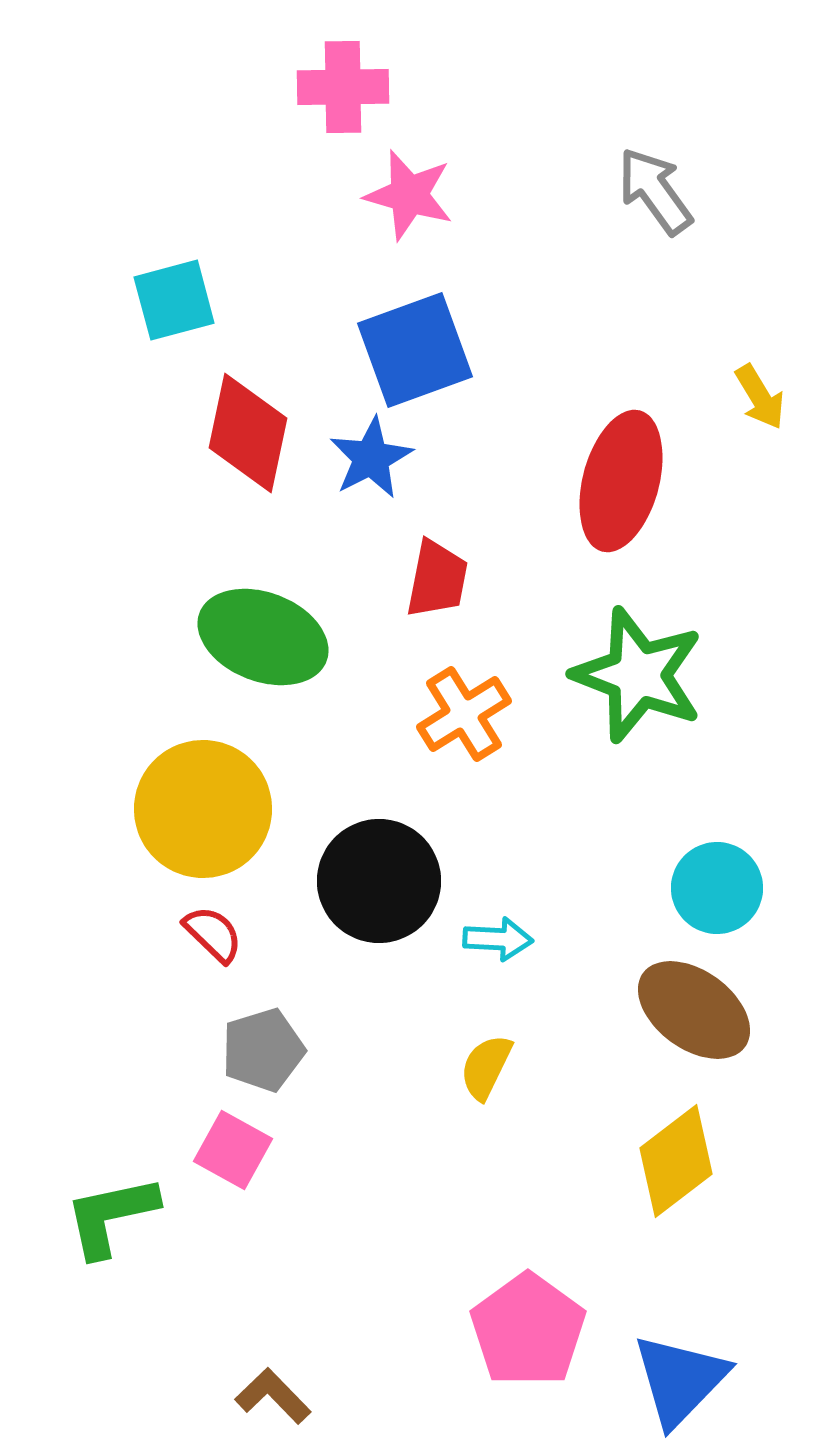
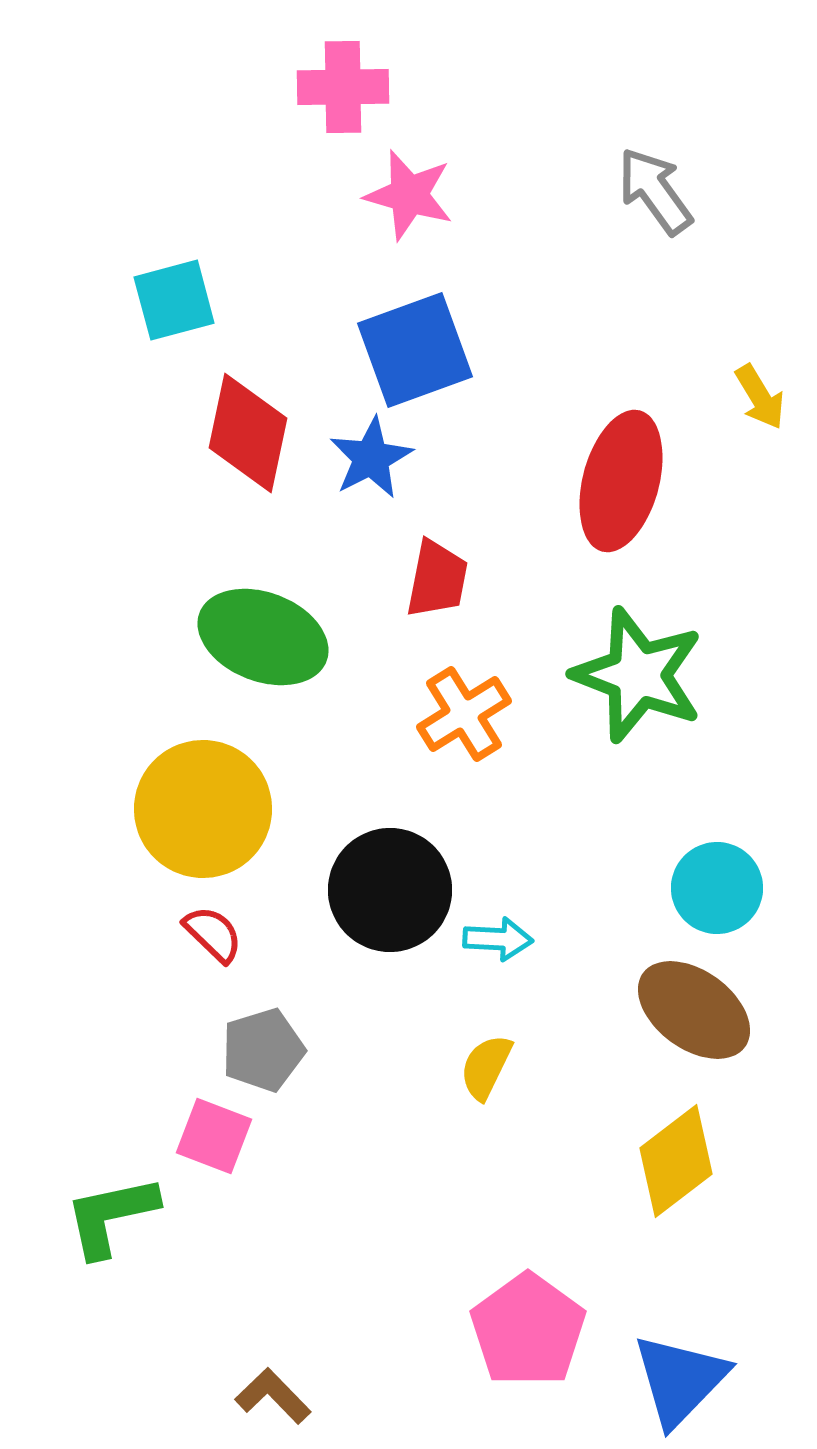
black circle: moved 11 px right, 9 px down
pink square: moved 19 px left, 14 px up; rotated 8 degrees counterclockwise
